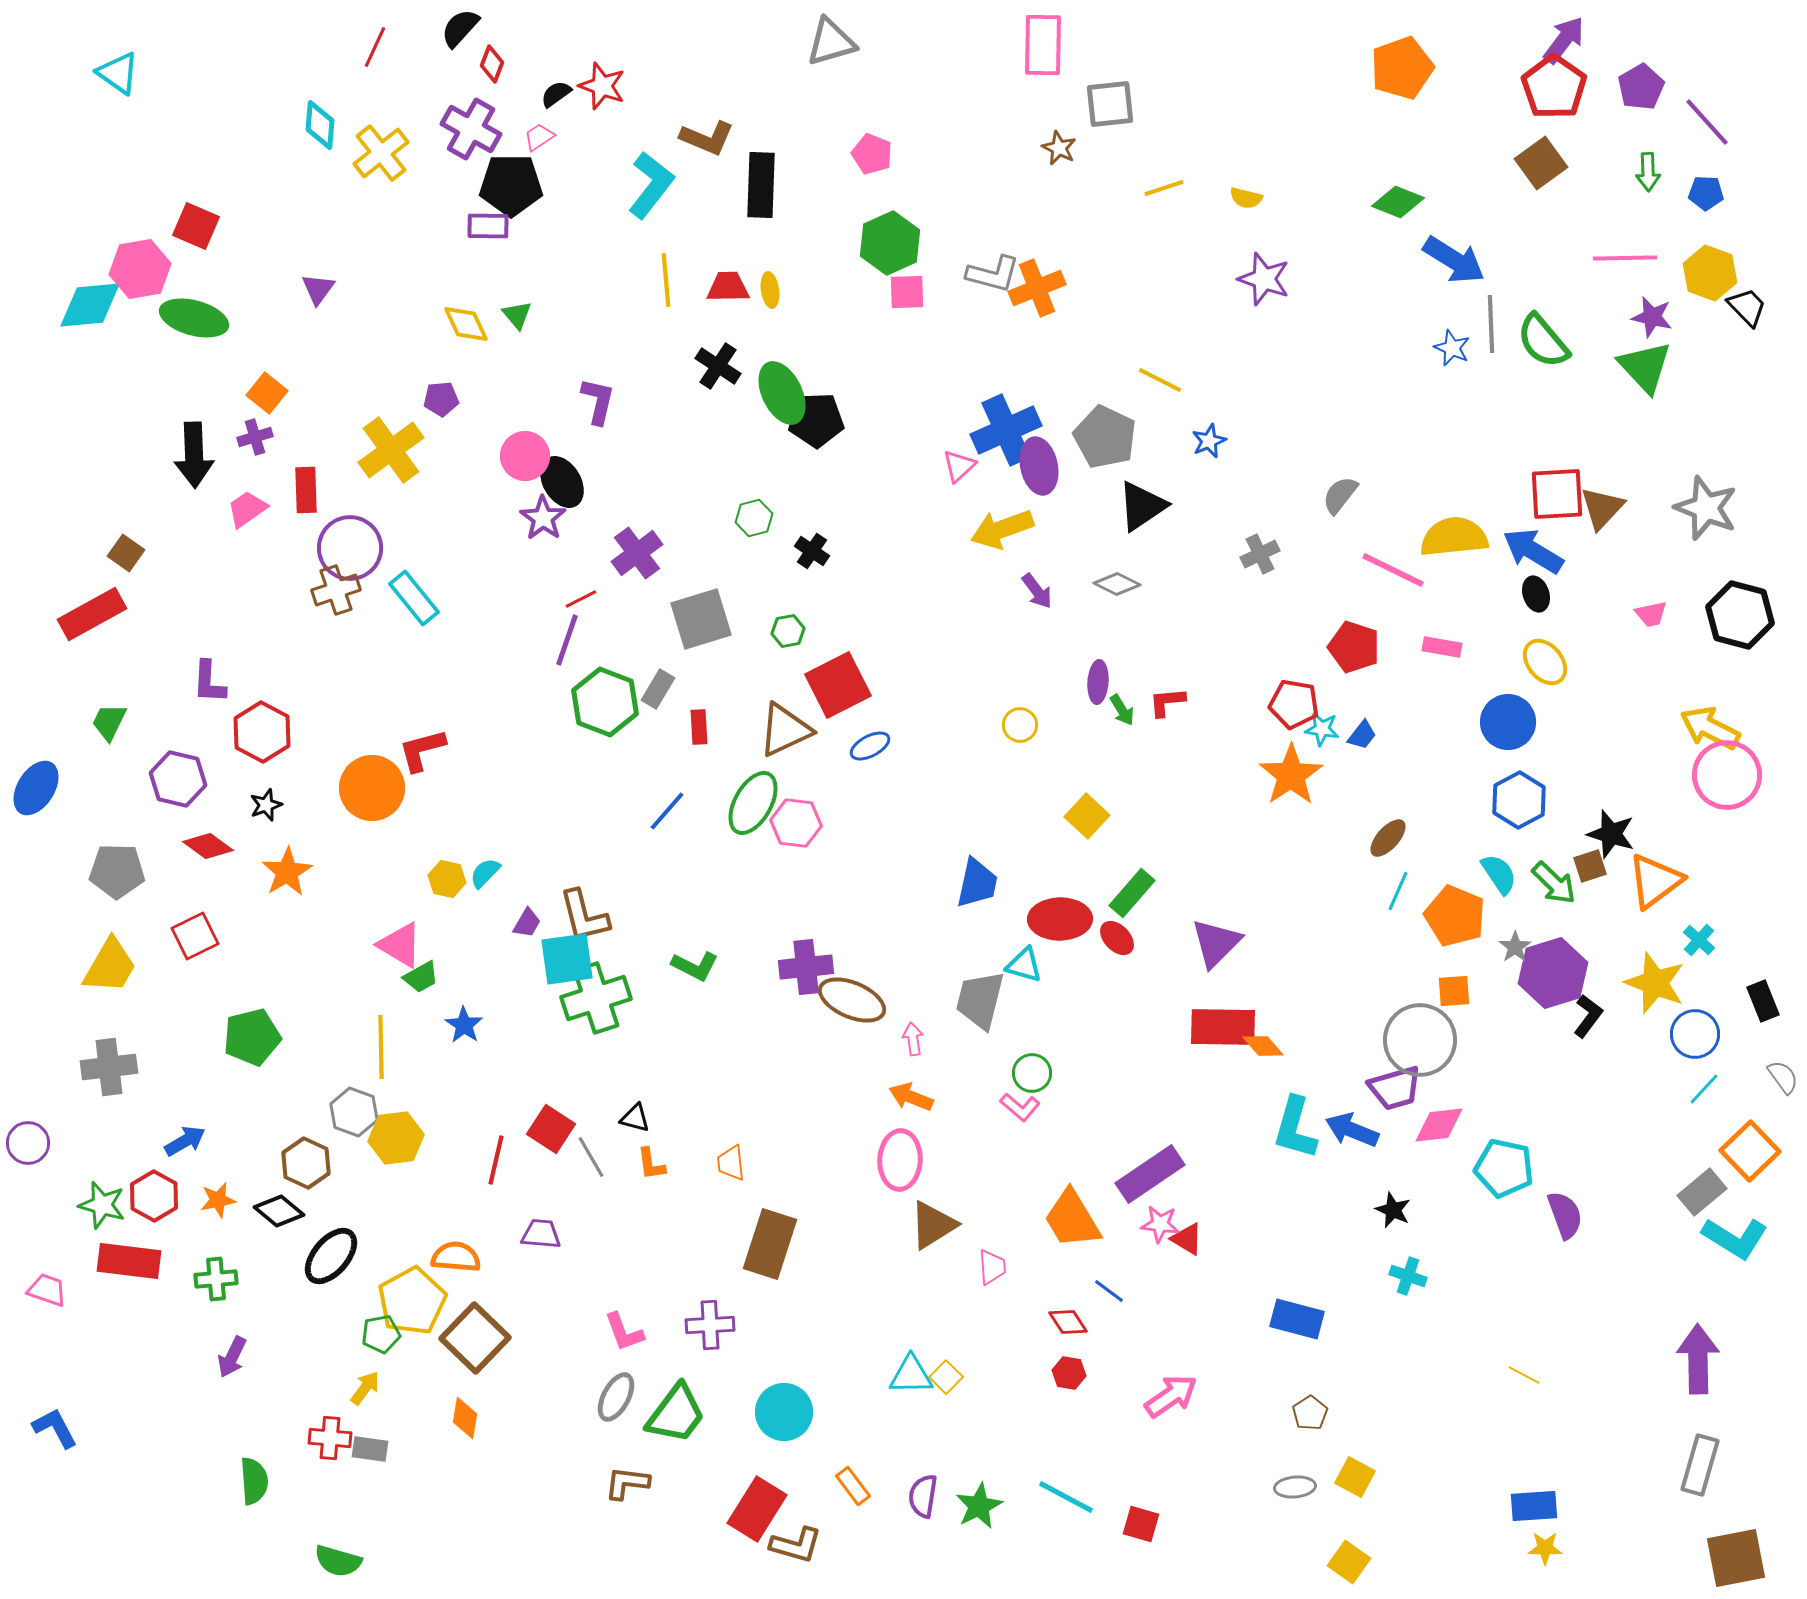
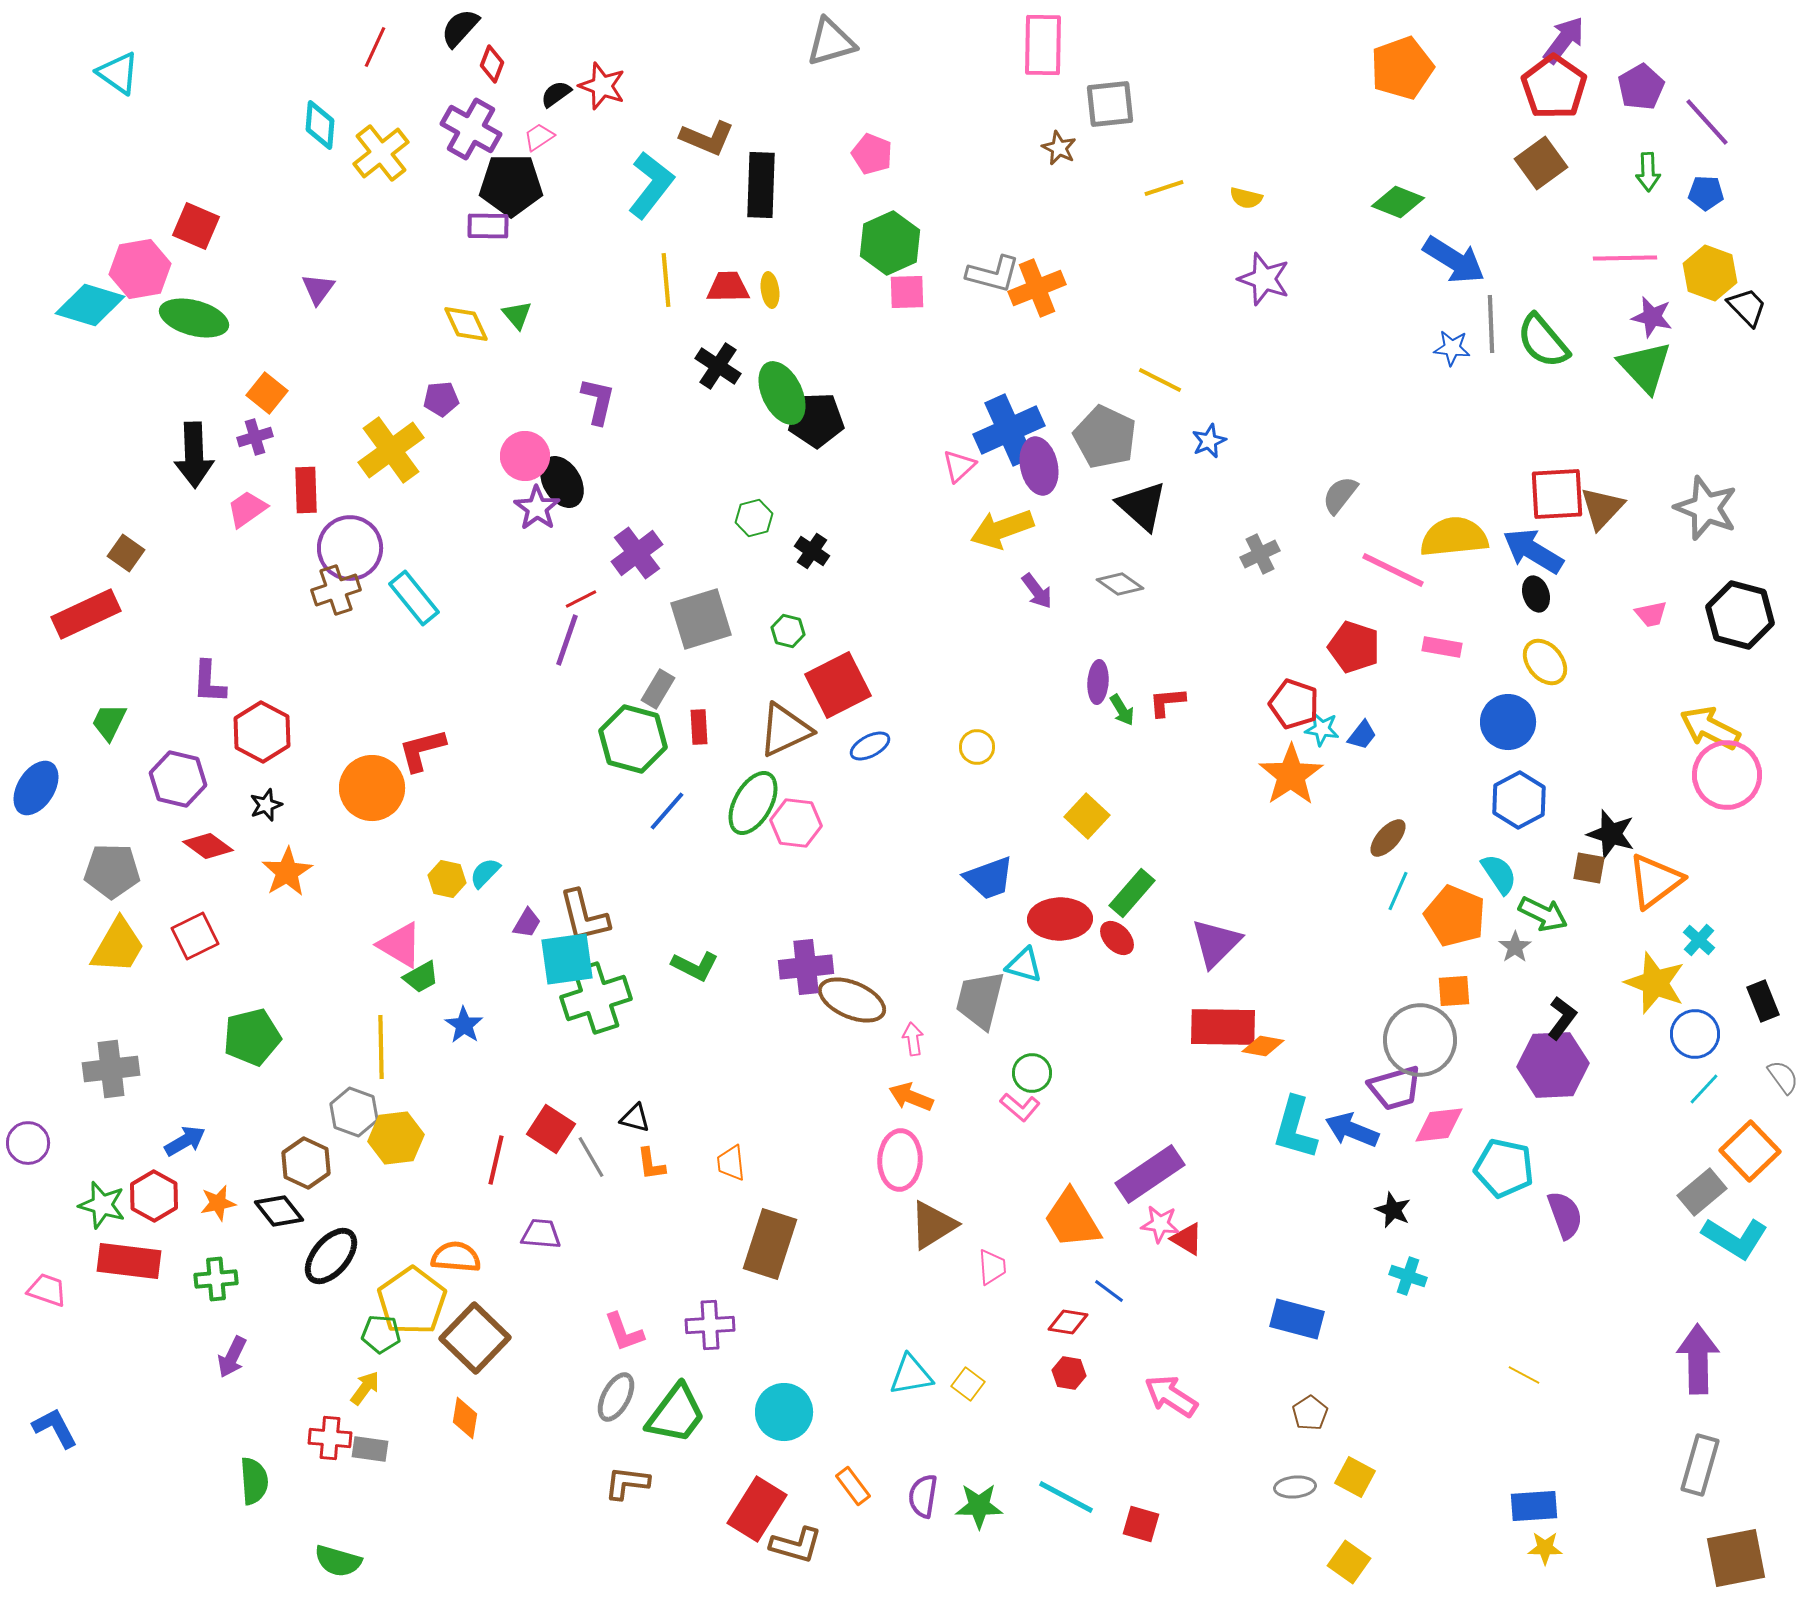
cyan diamond at (90, 305): rotated 22 degrees clockwise
blue star at (1452, 348): rotated 18 degrees counterclockwise
blue cross at (1006, 430): moved 3 px right
black triangle at (1142, 506): rotated 44 degrees counterclockwise
purple star at (543, 518): moved 6 px left, 10 px up
gray diamond at (1117, 584): moved 3 px right; rotated 9 degrees clockwise
red rectangle at (92, 614): moved 6 px left; rotated 4 degrees clockwise
green hexagon at (788, 631): rotated 24 degrees clockwise
green hexagon at (605, 702): moved 28 px right, 37 px down; rotated 6 degrees counterclockwise
red pentagon at (1294, 704): rotated 9 degrees clockwise
yellow circle at (1020, 725): moved 43 px left, 22 px down
brown square at (1590, 866): moved 1 px left, 2 px down; rotated 28 degrees clockwise
gray pentagon at (117, 871): moved 5 px left
blue trapezoid at (977, 883): moved 12 px right, 5 px up; rotated 58 degrees clockwise
green arrow at (1554, 883): moved 11 px left, 31 px down; rotated 18 degrees counterclockwise
yellow trapezoid at (110, 966): moved 8 px right, 20 px up
purple hexagon at (1553, 973): moved 92 px down; rotated 14 degrees clockwise
black L-shape at (1588, 1016): moved 26 px left, 2 px down
orange diamond at (1263, 1046): rotated 39 degrees counterclockwise
gray cross at (109, 1067): moved 2 px right, 2 px down
orange star at (218, 1200): moved 3 px down
black diamond at (279, 1211): rotated 12 degrees clockwise
yellow pentagon at (412, 1301): rotated 6 degrees counterclockwise
red diamond at (1068, 1322): rotated 48 degrees counterclockwise
green pentagon at (381, 1334): rotated 15 degrees clockwise
cyan triangle at (911, 1375): rotated 9 degrees counterclockwise
yellow square at (946, 1377): moved 22 px right, 7 px down; rotated 8 degrees counterclockwise
pink arrow at (1171, 1396): rotated 112 degrees counterclockwise
green star at (979, 1506): rotated 27 degrees clockwise
